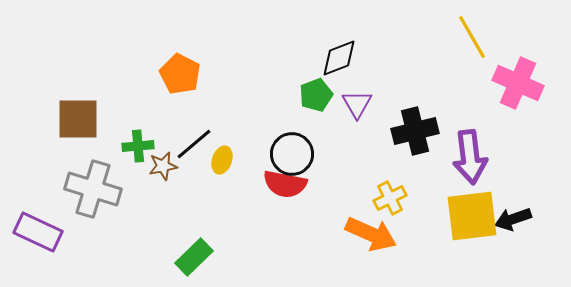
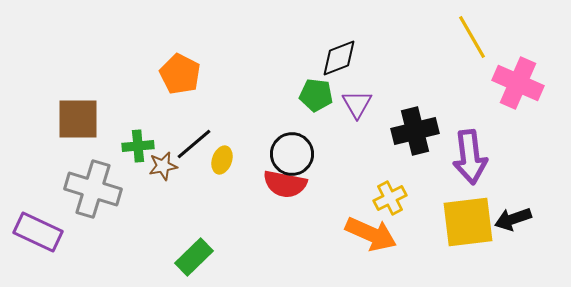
green pentagon: rotated 28 degrees clockwise
yellow square: moved 4 px left, 6 px down
